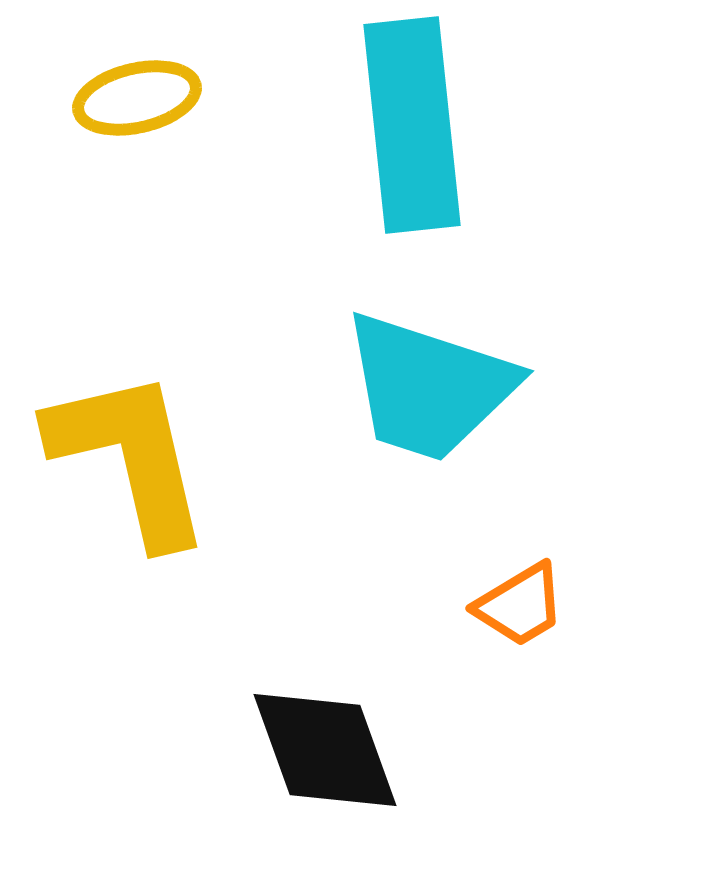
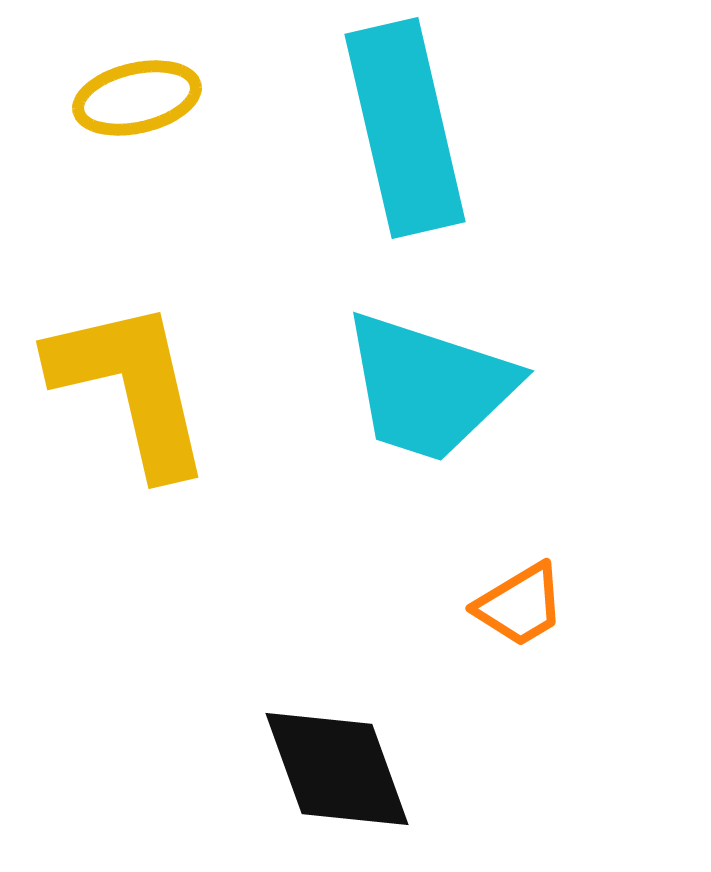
cyan rectangle: moved 7 px left, 3 px down; rotated 7 degrees counterclockwise
yellow L-shape: moved 1 px right, 70 px up
black diamond: moved 12 px right, 19 px down
